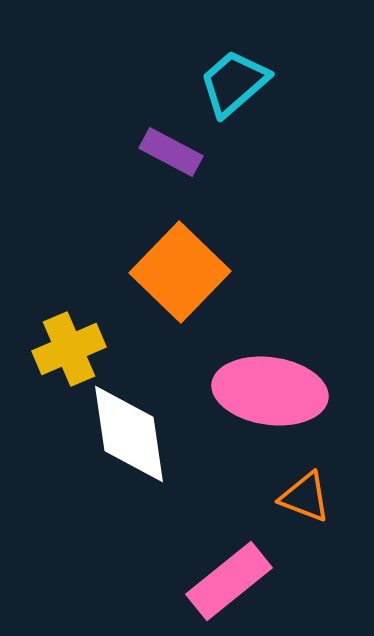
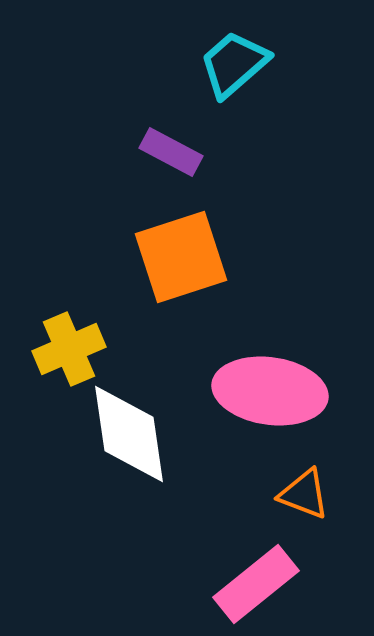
cyan trapezoid: moved 19 px up
orange square: moved 1 px right, 15 px up; rotated 28 degrees clockwise
orange triangle: moved 1 px left, 3 px up
pink rectangle: moved 27 px right, 3 px down
